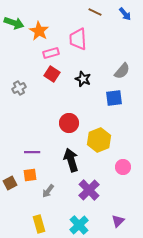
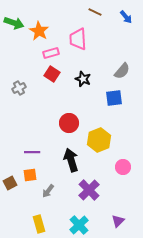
blue arrow: moved 1 px right, 3 px down
